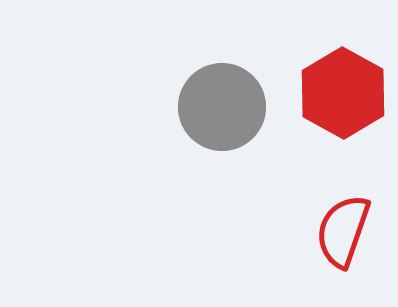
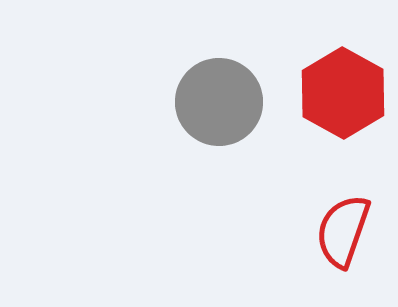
gray circle: moved 3 px left, 5 px up
